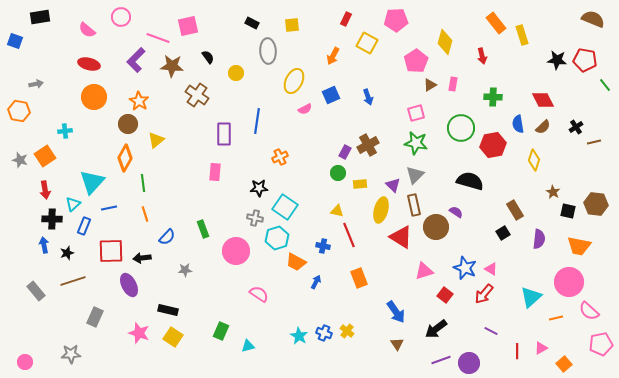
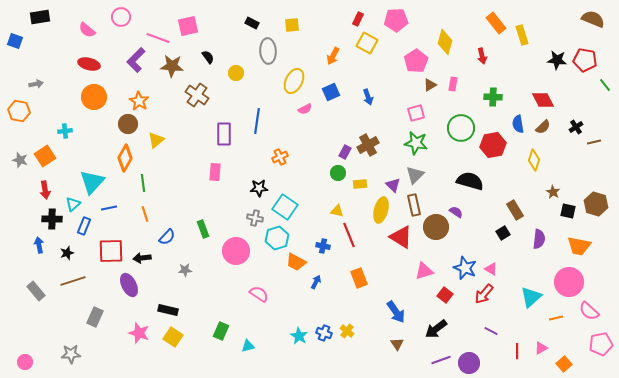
red rectangle at (346, 19): moved 12 px right
blue square at (331, 95): moved 3 px up
brown hexagon at (596, 204): rotated 10 degrees clockwise
blue arrow at (44, 245): moved 5 px left
